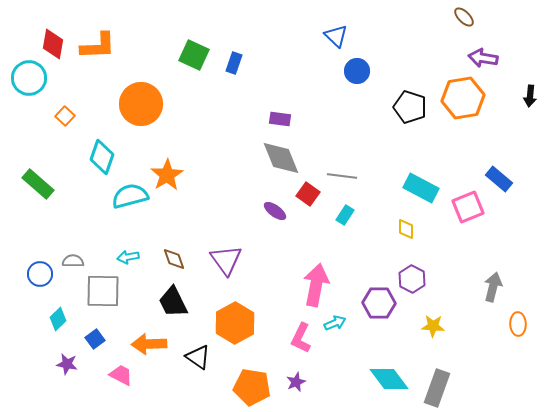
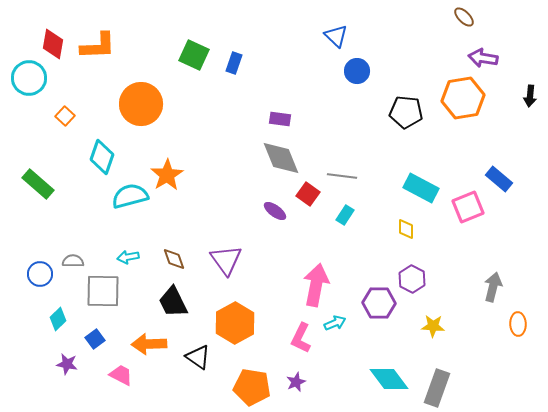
black pentagon at (410, 107): moved 4 px left, 5 px down; rotated 12 degrees counterclockwise
